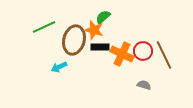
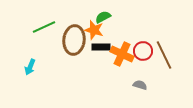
green semicircle: rotated 14 degrees clockwise
brown ellipse: rotated 8 degrees counterclockwise
black rectangle: moved 1 px right
cyan arrow: moved 29 px left; rotated 42 degrees counterclockwise
gray semicircle: moved 4 px left
